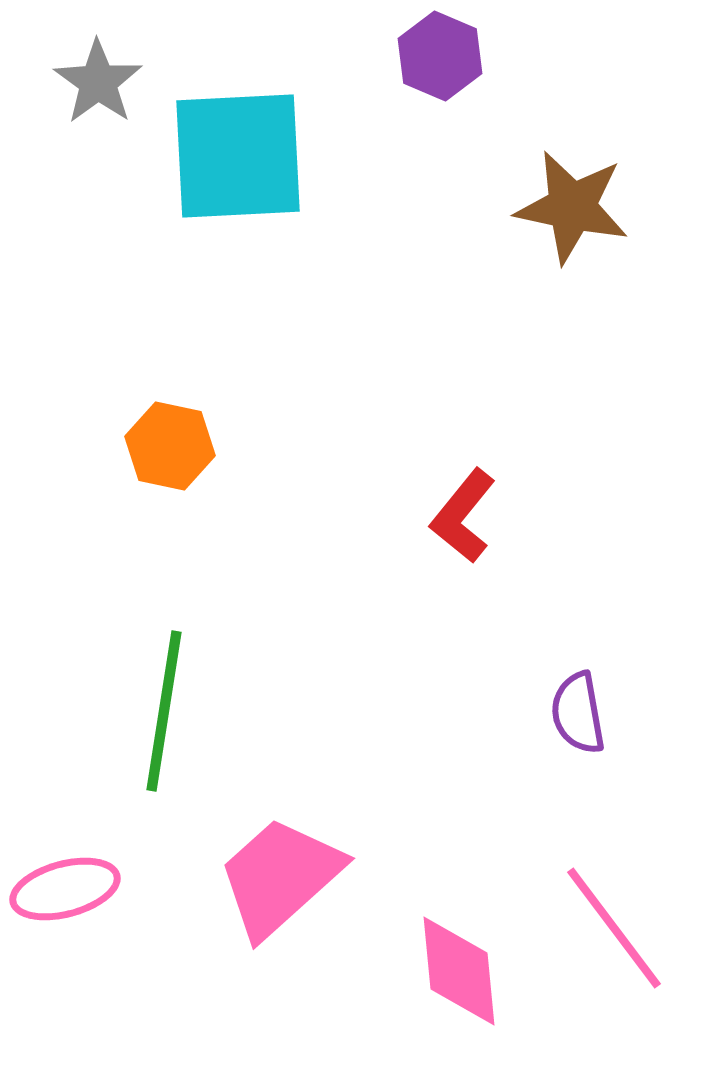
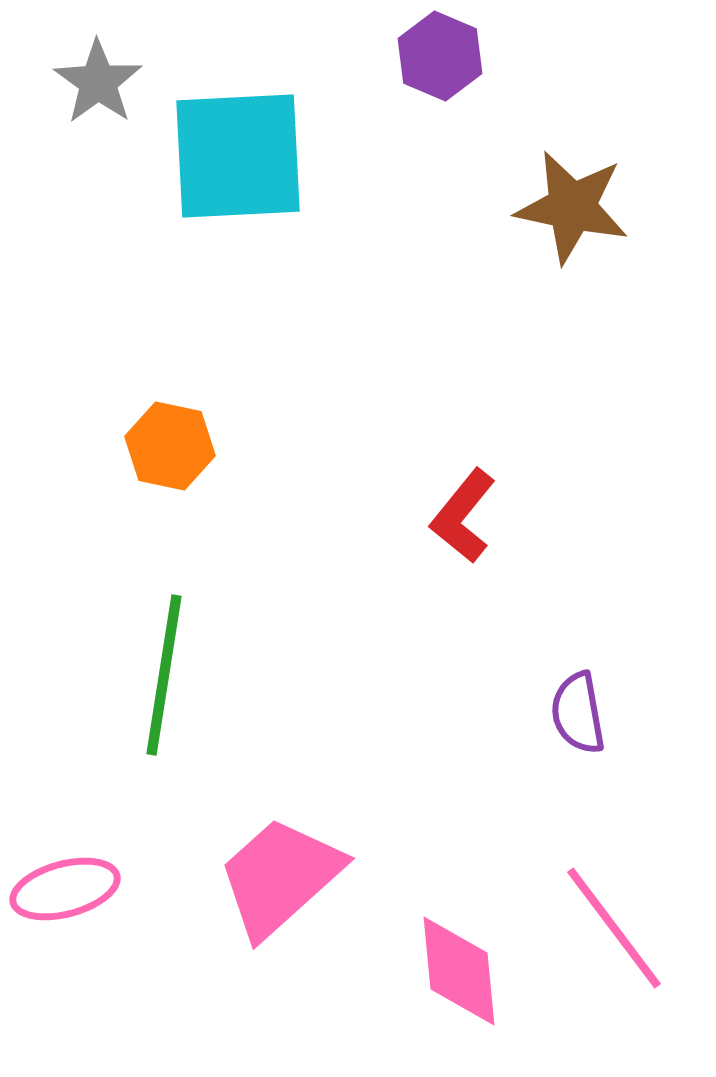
green line: moved 36 px up
